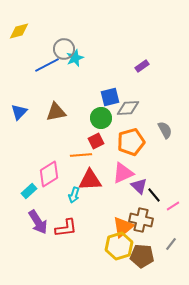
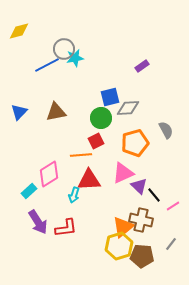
cyan star: rotated 12 degrees clockwise
gray semicircle: moved 1 px right
orange pentagon: moved 4 px right, 1 px down
red triangle: moved 1 px left
